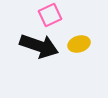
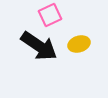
black arrow: rotated 15 degrees clockwise
